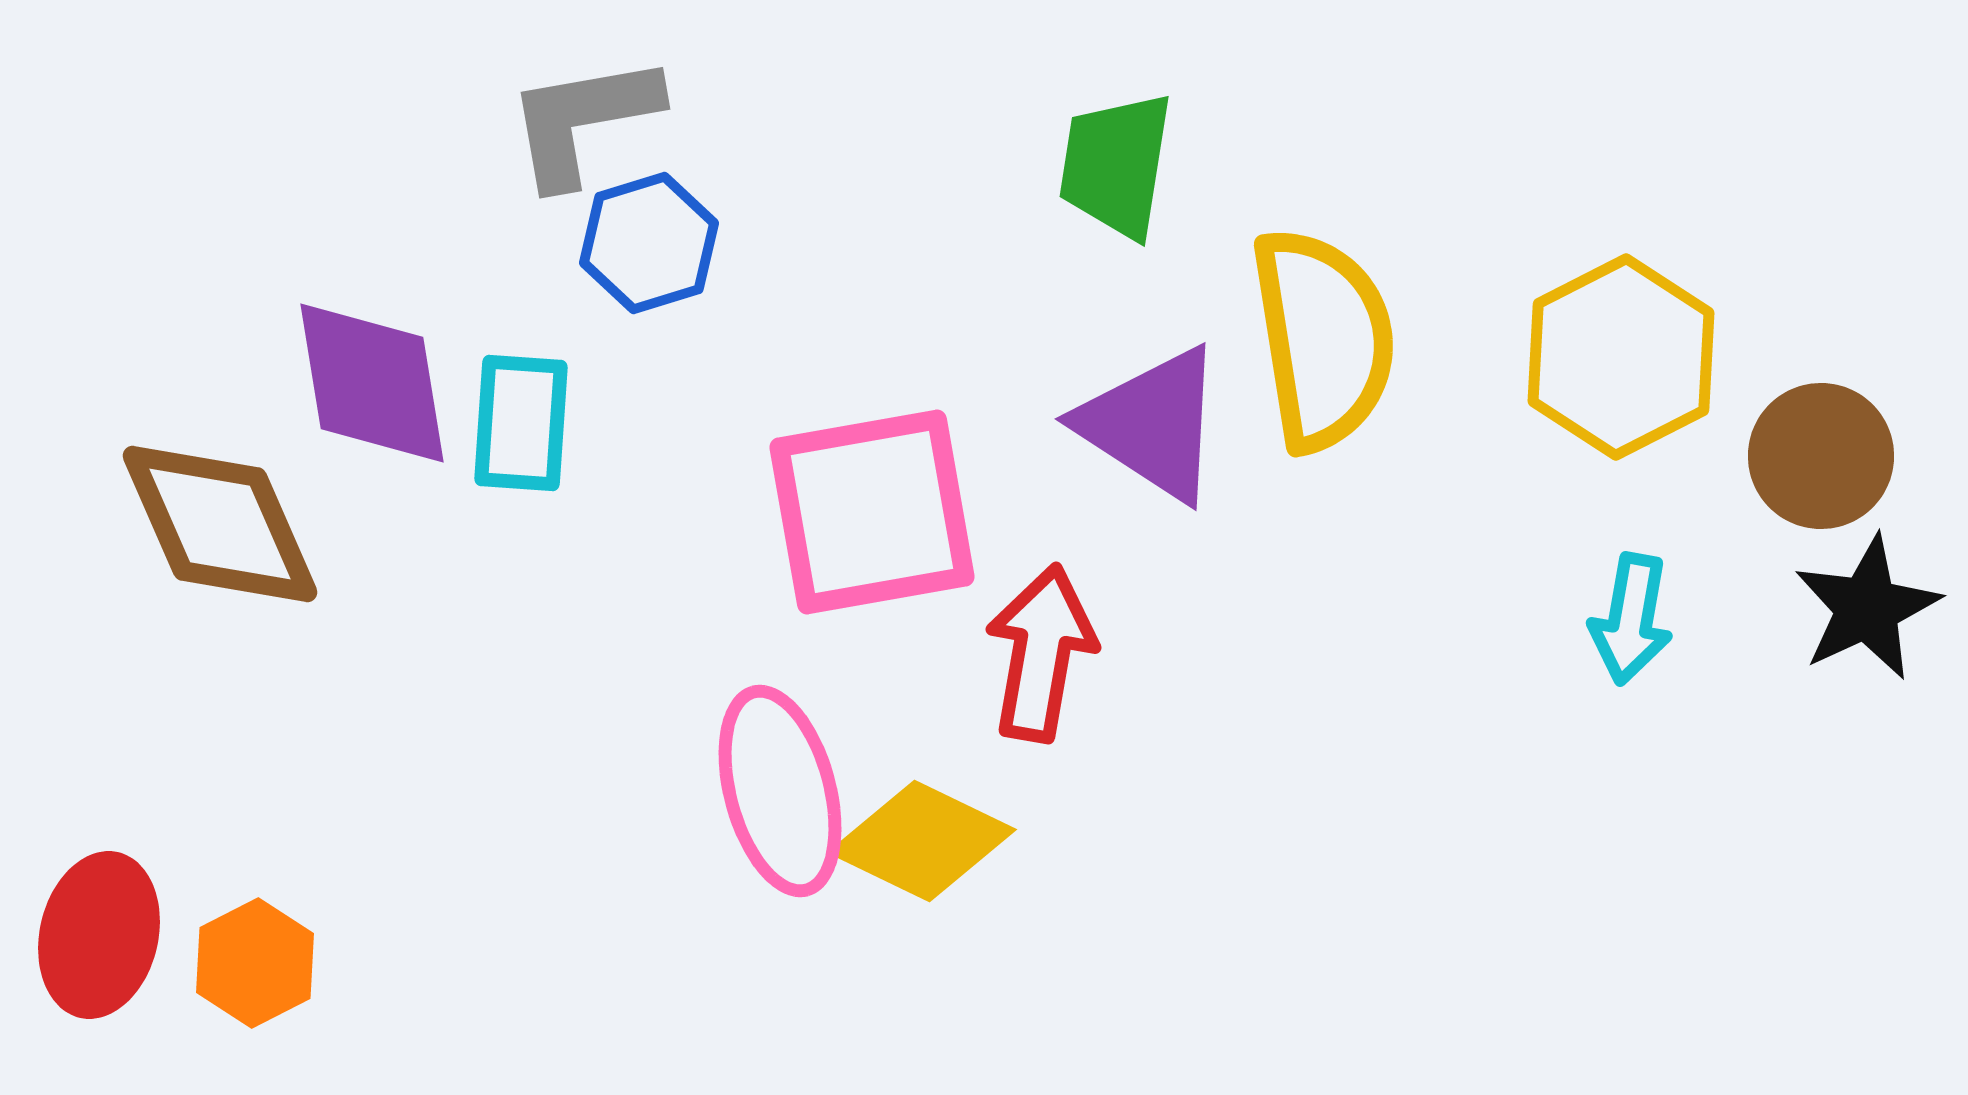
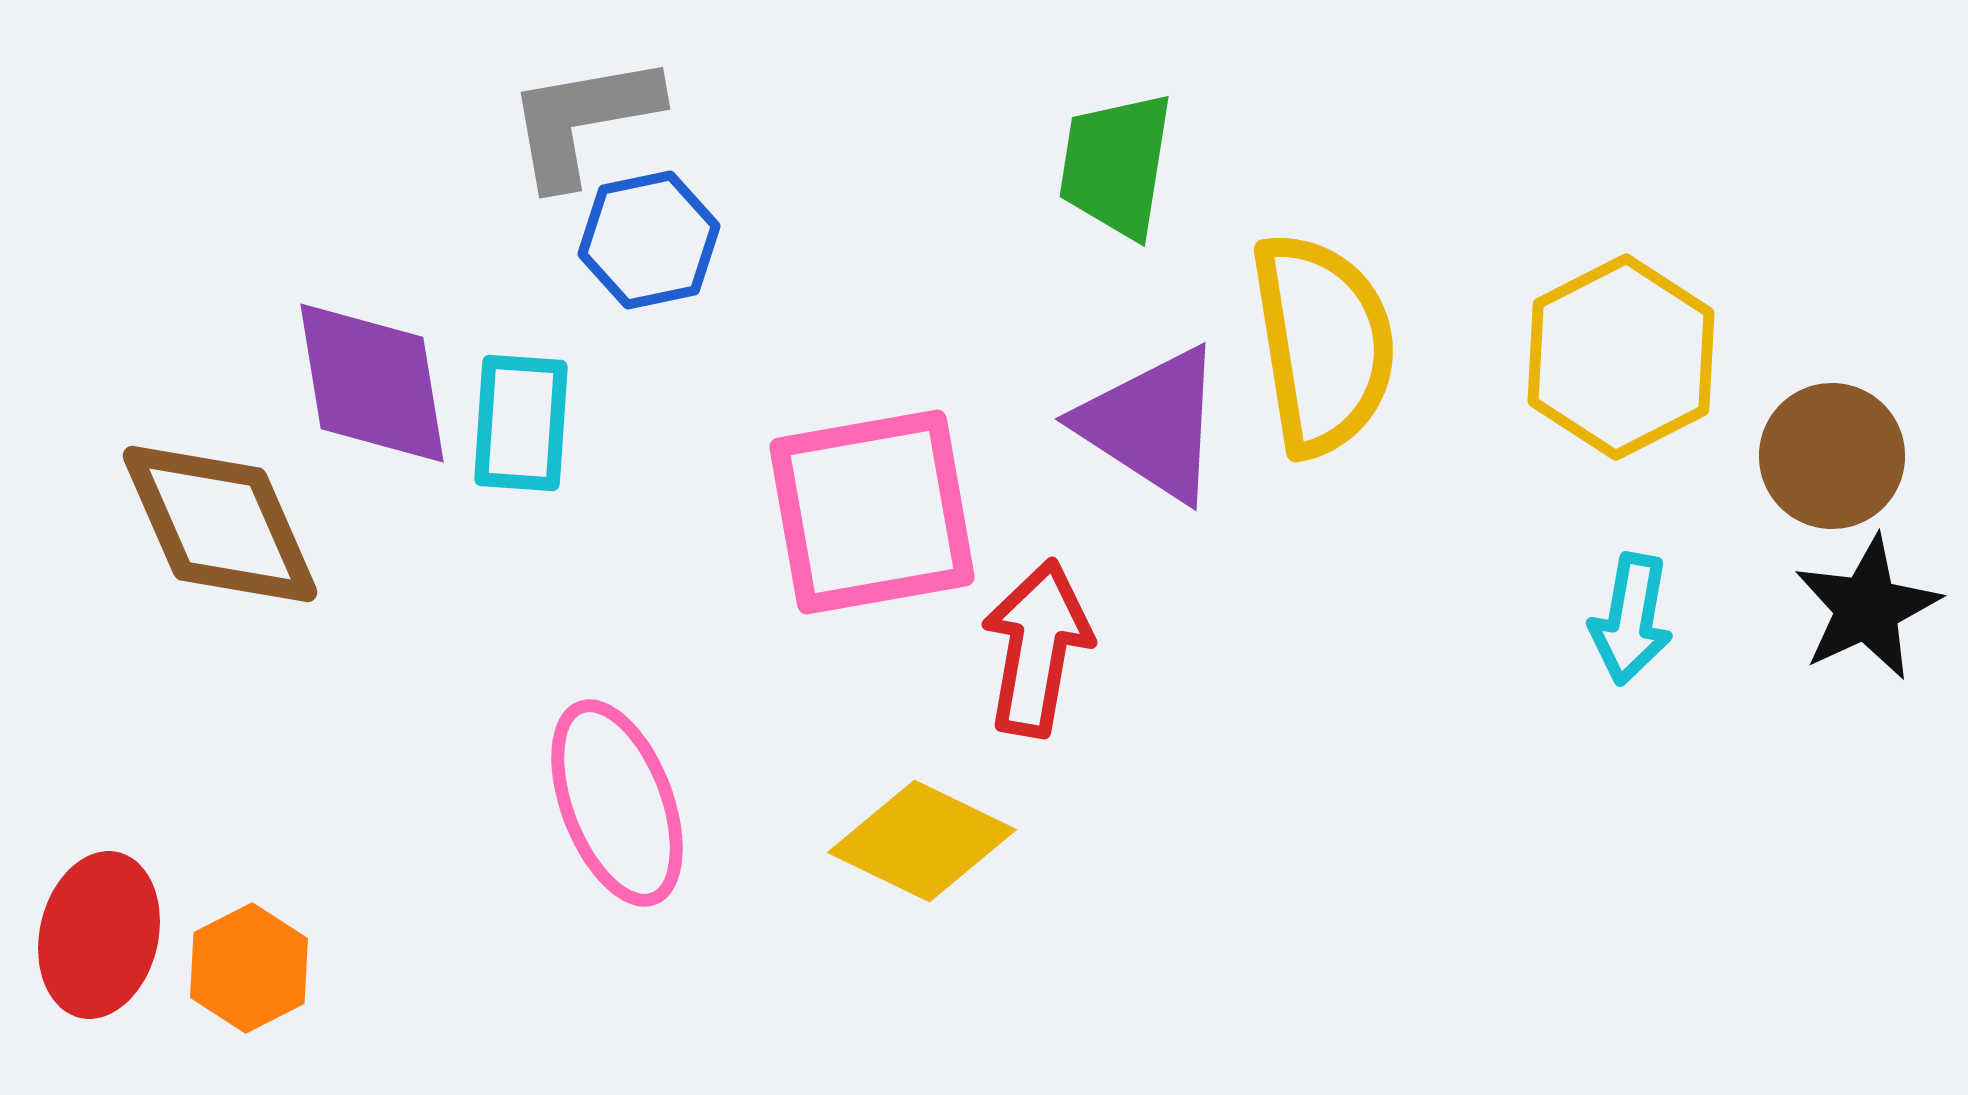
blue hexagon: moved 3 px up; rotated 5 degrees clockwise
yellow semicircle: moved 5 px down
brown circle: moved 11 px right
red arrow: moved 4 px left, 5 px up
pink ellipse: moved 163 px left, 12 px down; rotated 6 degrees counterclockwise
orange hexagon: moved 6 px left, 5 px down
